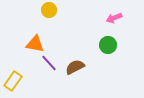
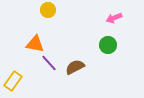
yellow circle: moved 1 px left
